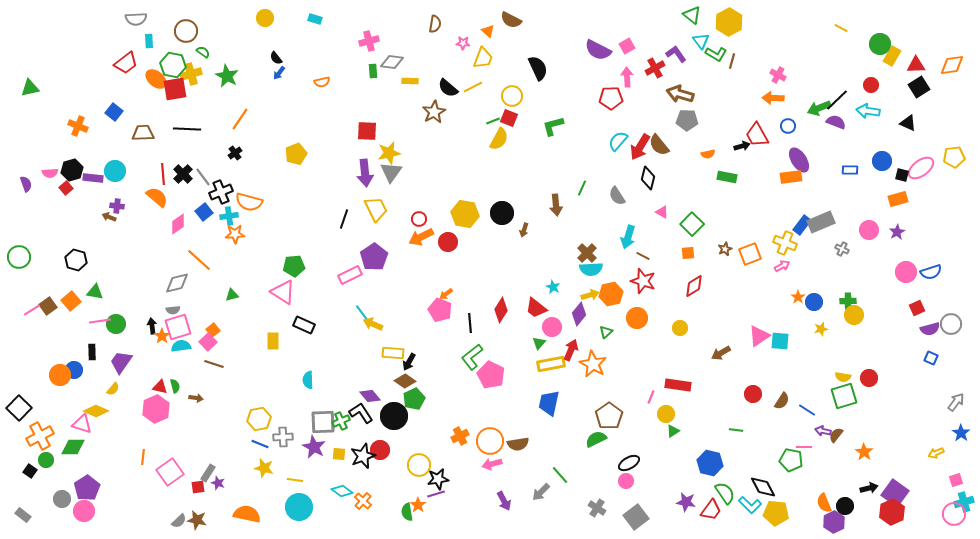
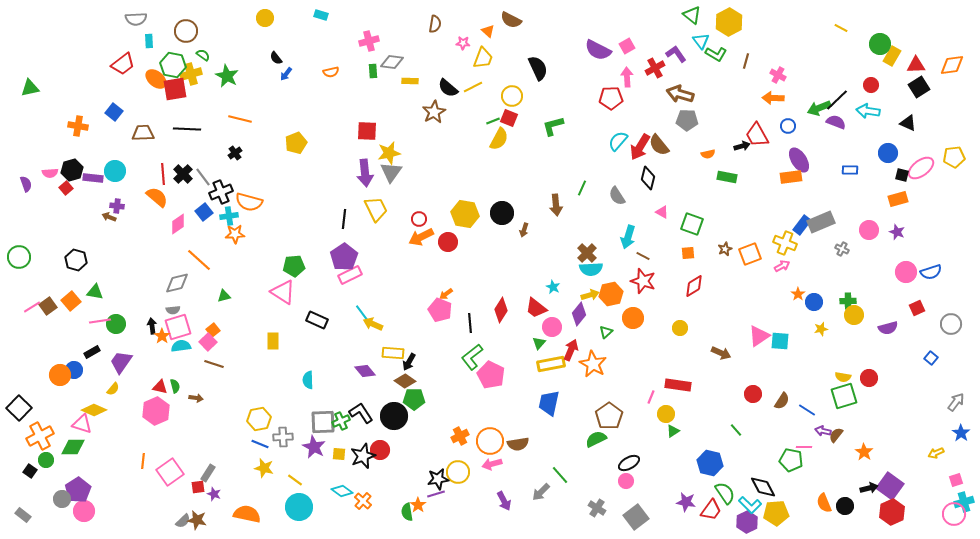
cyan rectangle at (315, 19): moved 6 px right, 4 px up
green semicircle at (203, 52): moved 3 px down
brown line at (732, 61): moved 14 px right
red trapezoid at (126, 63): moved 3 px left, 1 px down
blue arrow at (279, 73): moved 7 px right, 1 px down
orange semicircle at (322, 82): moved 9 px right, 10 px up
orange line at (240, 119): rotated 70 degrees clockwise
orange cross at (78, 126): rotated 12 degrees counterclockwise
yellow pentagon at (296, 154): moved 11 px up
blue circle at (882, 161): moved 6 px right, 8 px up
black line at (344, 219): rotated 12 degrees counterclockwise
green square at (692, 224): rotated 25 degrees counterclockwise
purple star at (897, 232): rotated 21 degrees counterclockwise
purple pentagon at (374, 257): moved 30 px left
green triangle at (232, 295): moved 8 px left, 1 px down
orange star at (798, 297): moved 3 px up
pink line at (32, 310): moved 3 px up
orange circle at (637, 318): moved 4 px left
black rectangle at (304, 325): moved 13 px right, 5 px up
purple semicircle at (930, 329): moved 42 px left, 1 px up
black rectangle at (92, 352): rotated 63 degrees clockwise
brown arrow at (721, 353): rotated 126 degrees counterclockwise
blue square at (931, 358): rotated 16 degrees clockwise
purple diamond at (370, 396): moved 5 px left, 25 px up
green pentagon at (414, 399): rotated 25 degrees clockwise
pink hexagon at (156, 409): moved 2 px down
yellow diamond at (96, 411): moved 2 px left, 1 px up
green line at (736, 430): rotated 40 degrees clockwise
orange line at (143, 457): moved 4 px down
yellow circle at (419, 465): moved 39 px right, 7 px down
yellow line at (295, 480): rotated 28 degrees clockwise
purple star at (218, 483): moved 4 px left, 11 px down
purple pentagon at (87, 488): moved 9 px left, 2 px down
purple square at (895, 493): moved 5 px left, 7 px up
yellow pentagon at (776, 513): rotated 10 degrees counterclockwise
gray semicircle at (179, 521): moved 4 px right
purple hexagon at (834, 522): moved 87 px left
